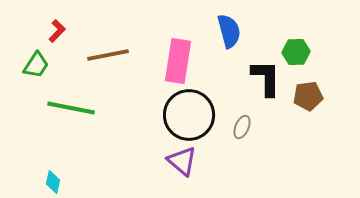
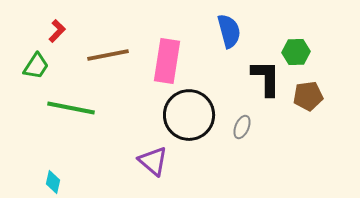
pink rectangle: moved 11 px left
green trapezoid: moved 1 px down
purple triangle: moved 29 px left
